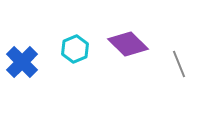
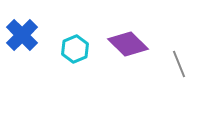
blue cross: moved 27 px up
